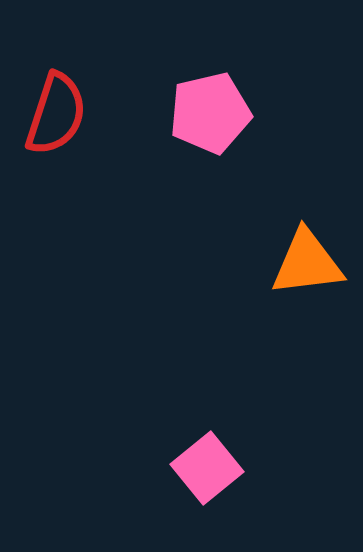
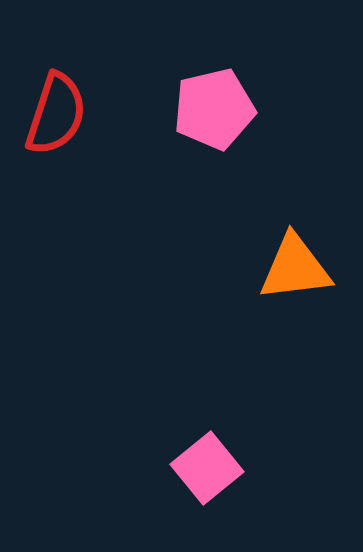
pink pentagon: moved 4 px right, 4 px up
orange triangle: moved 12 px left, 5 px down
